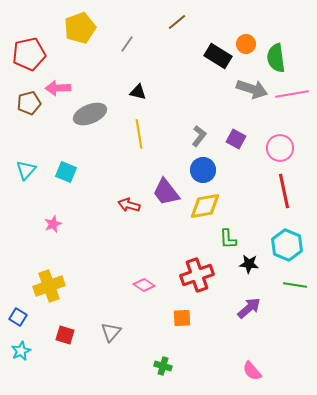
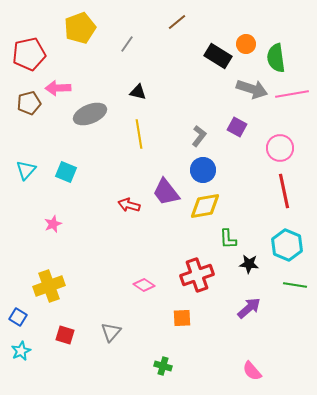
purple square: moved 1 px right, 12 px up
